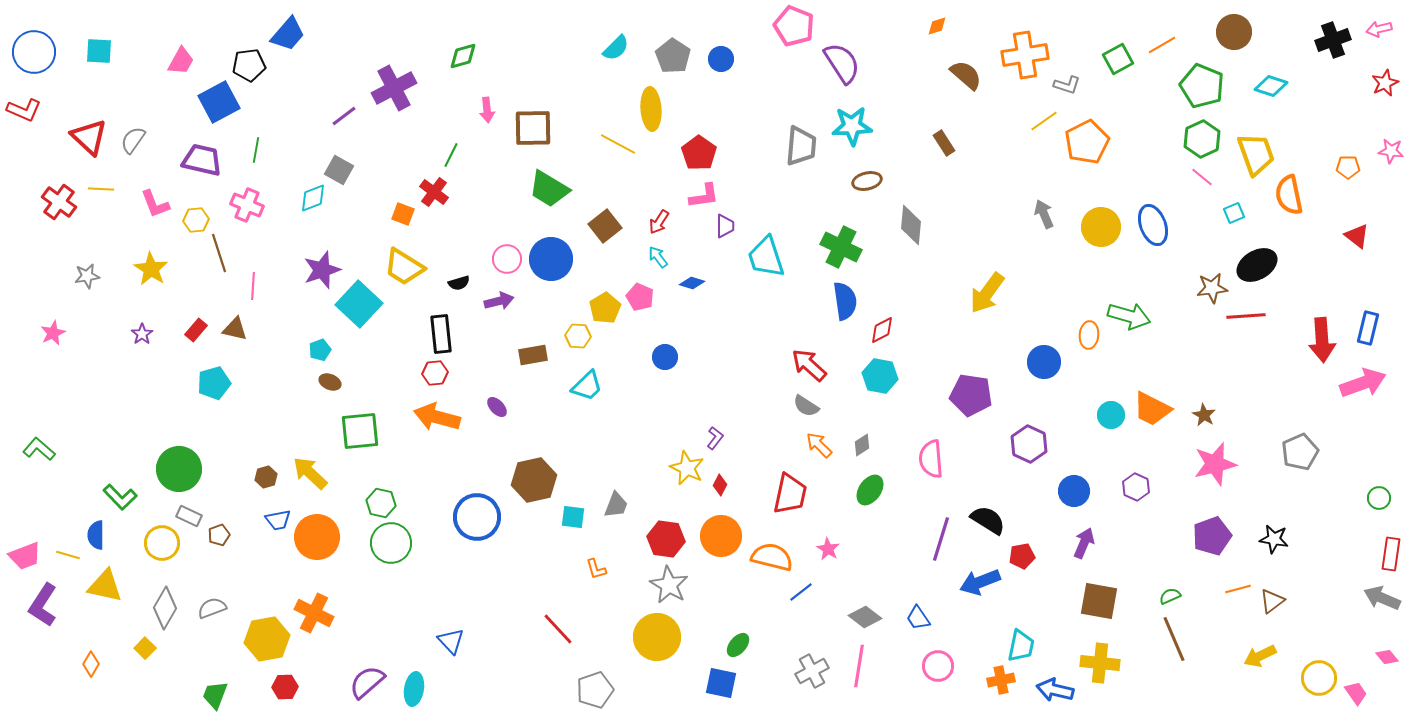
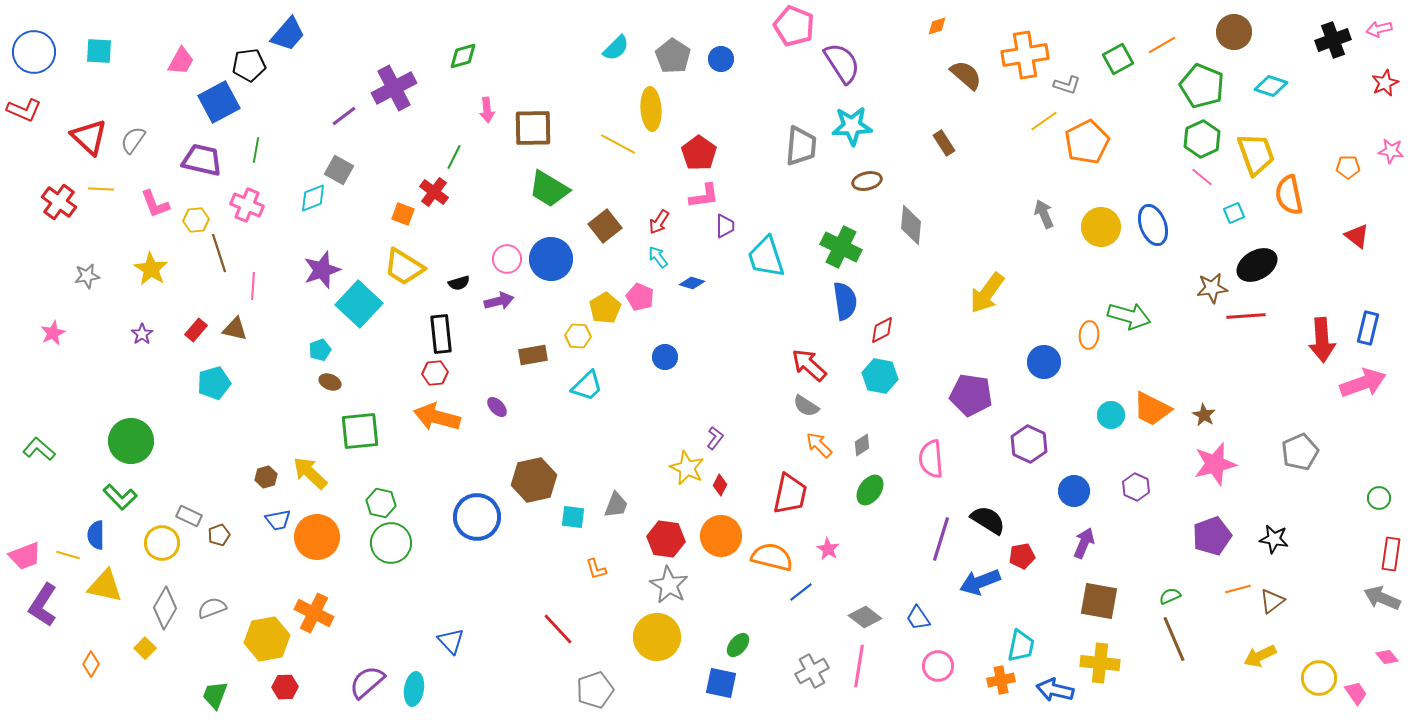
green line at (451, 155): moved 3 px right, 2 px down
green circle at (179, 469): moved 48 px left, 28 px up
